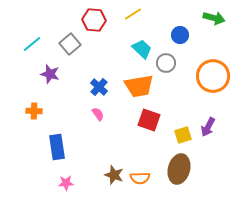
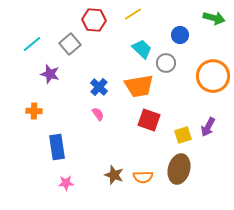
orange semicircle: moved 3 px right, 1 px up
